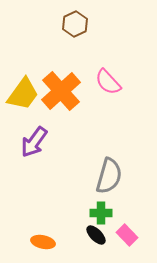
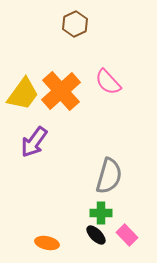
orange ellipse: moved 4 px right, 1 px down
